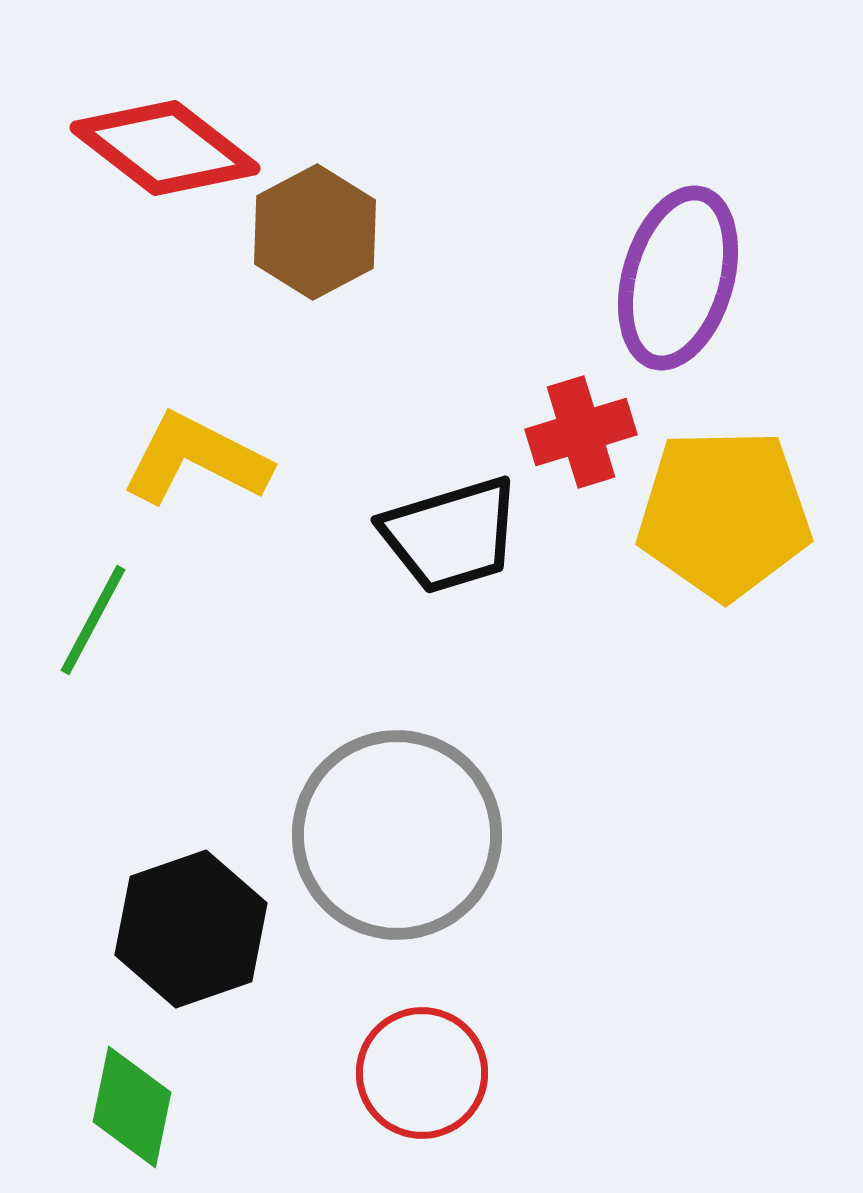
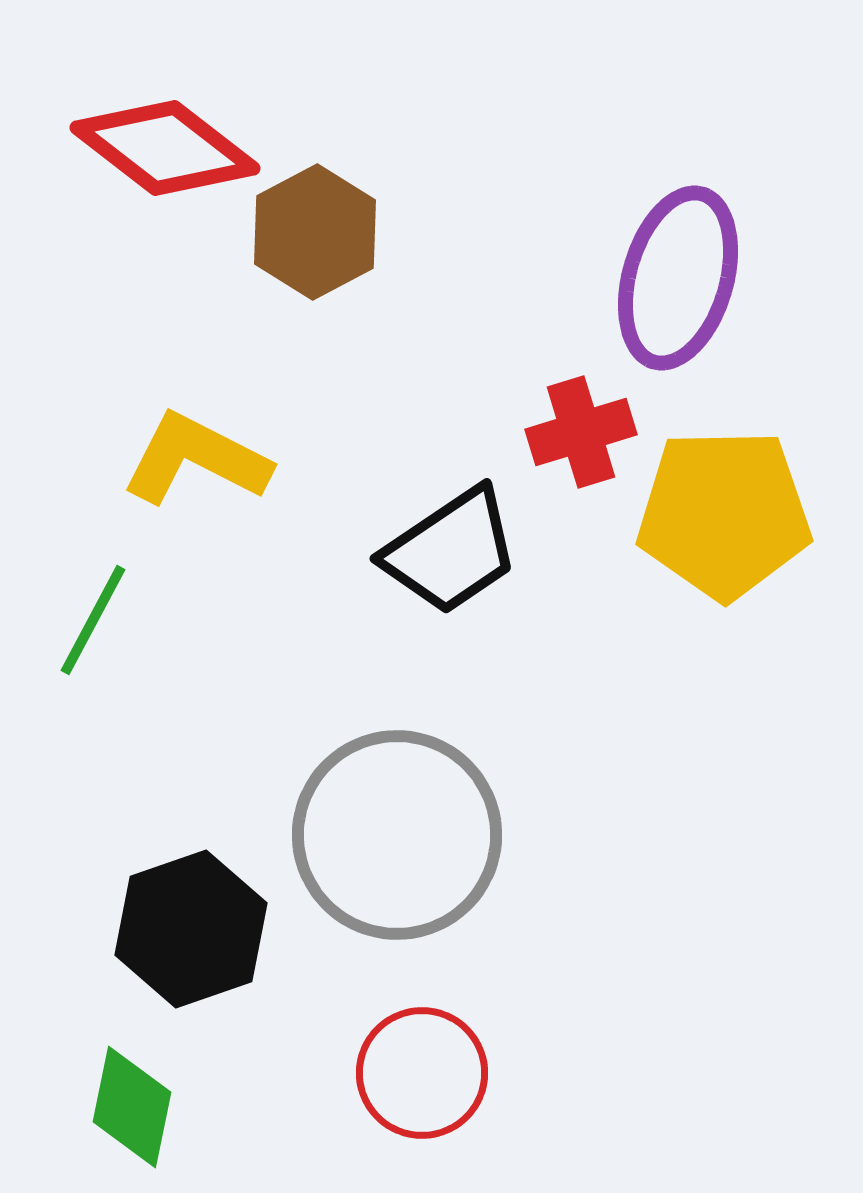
black trapezoid: moved 16 px down; rotated 17 degrees counterclockwise
